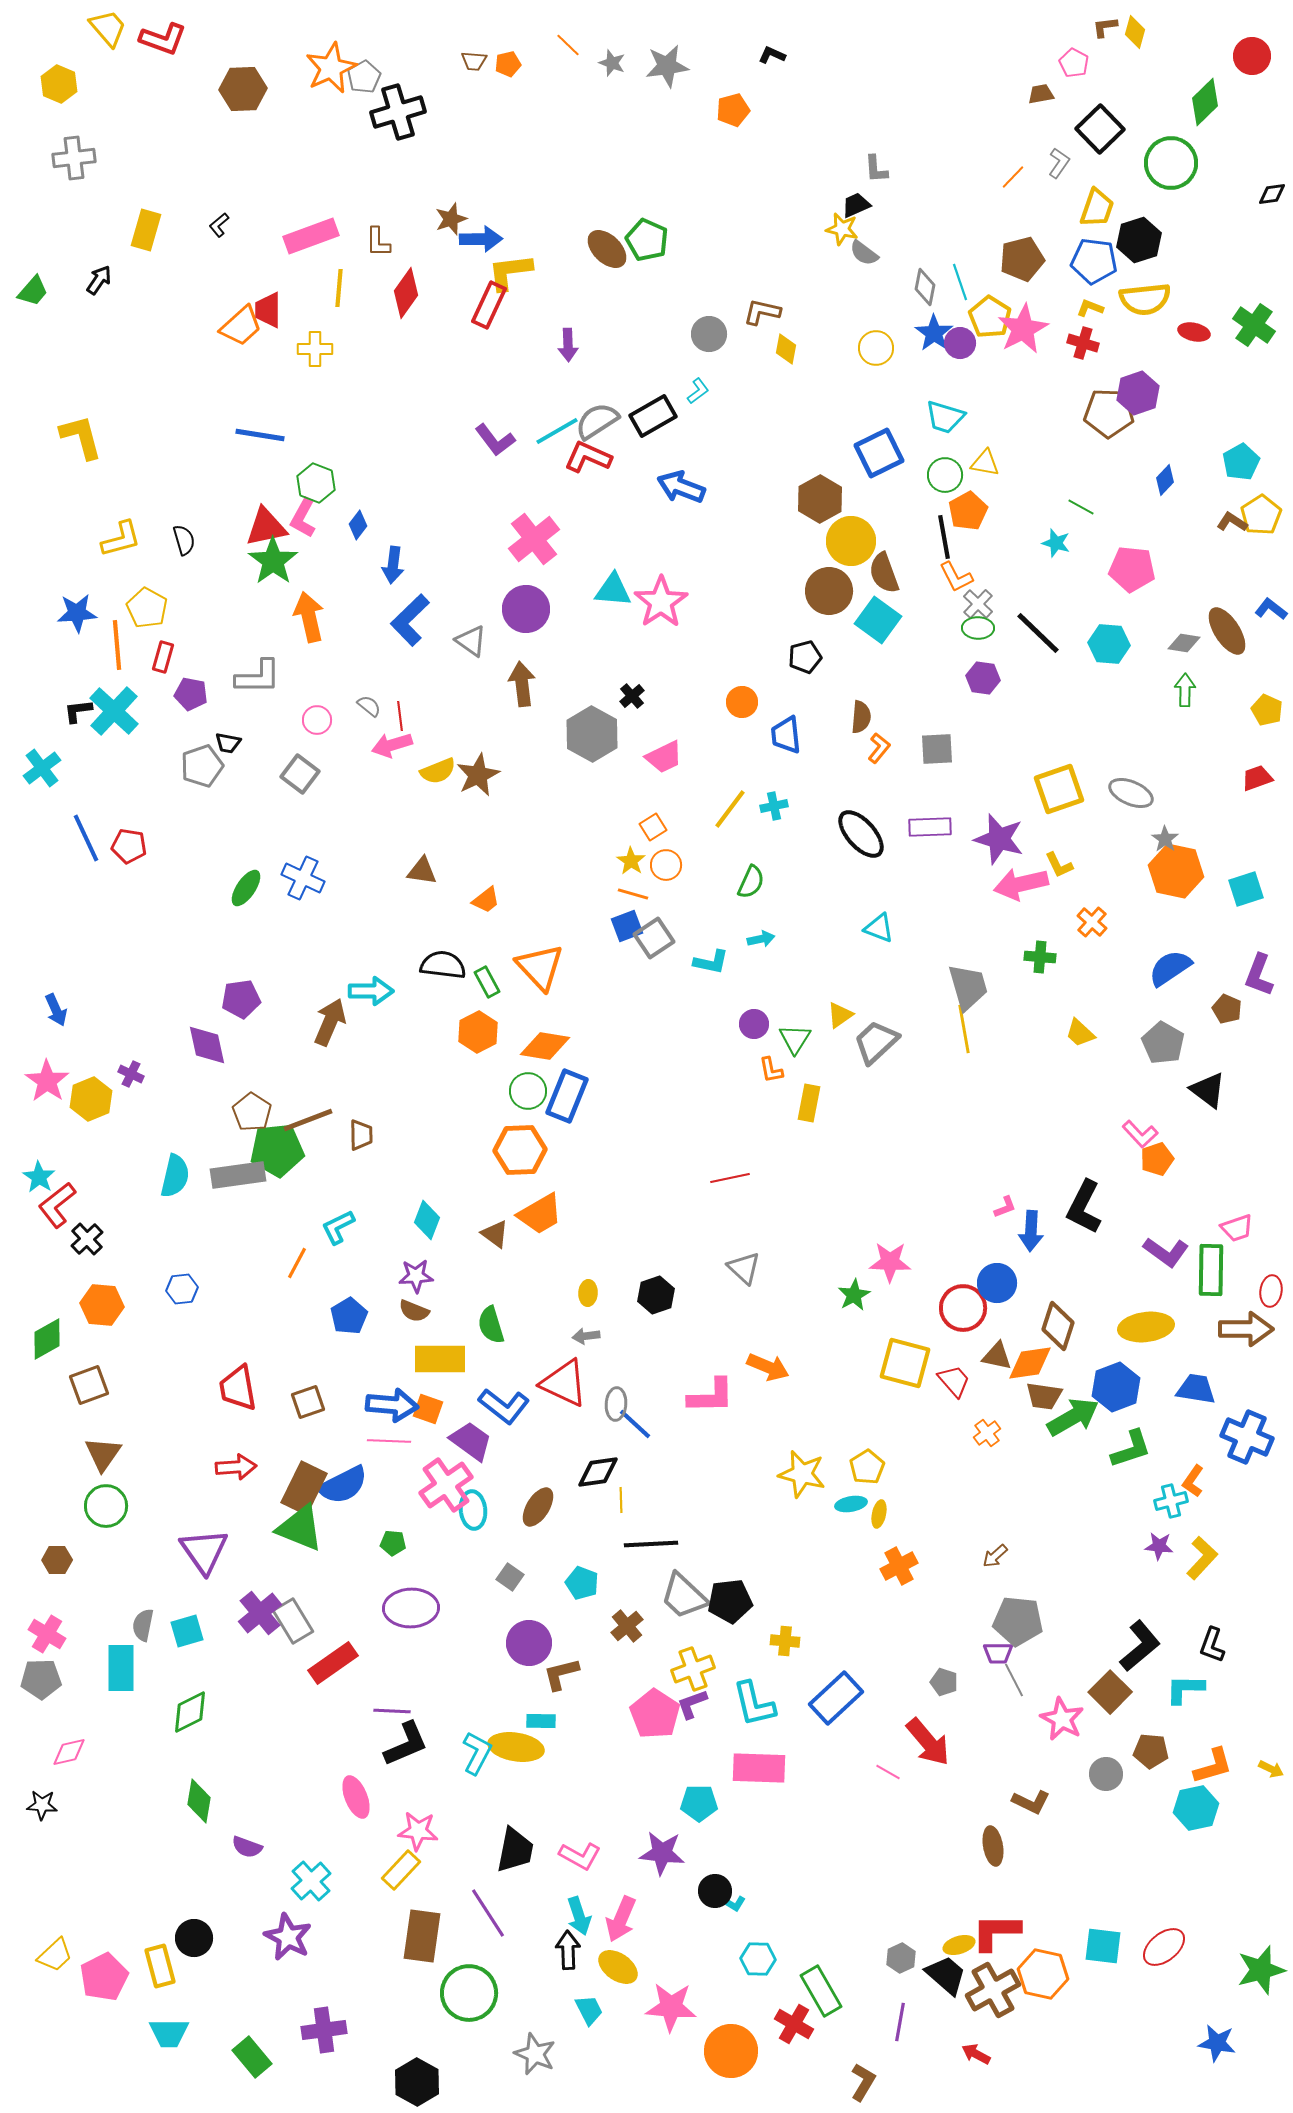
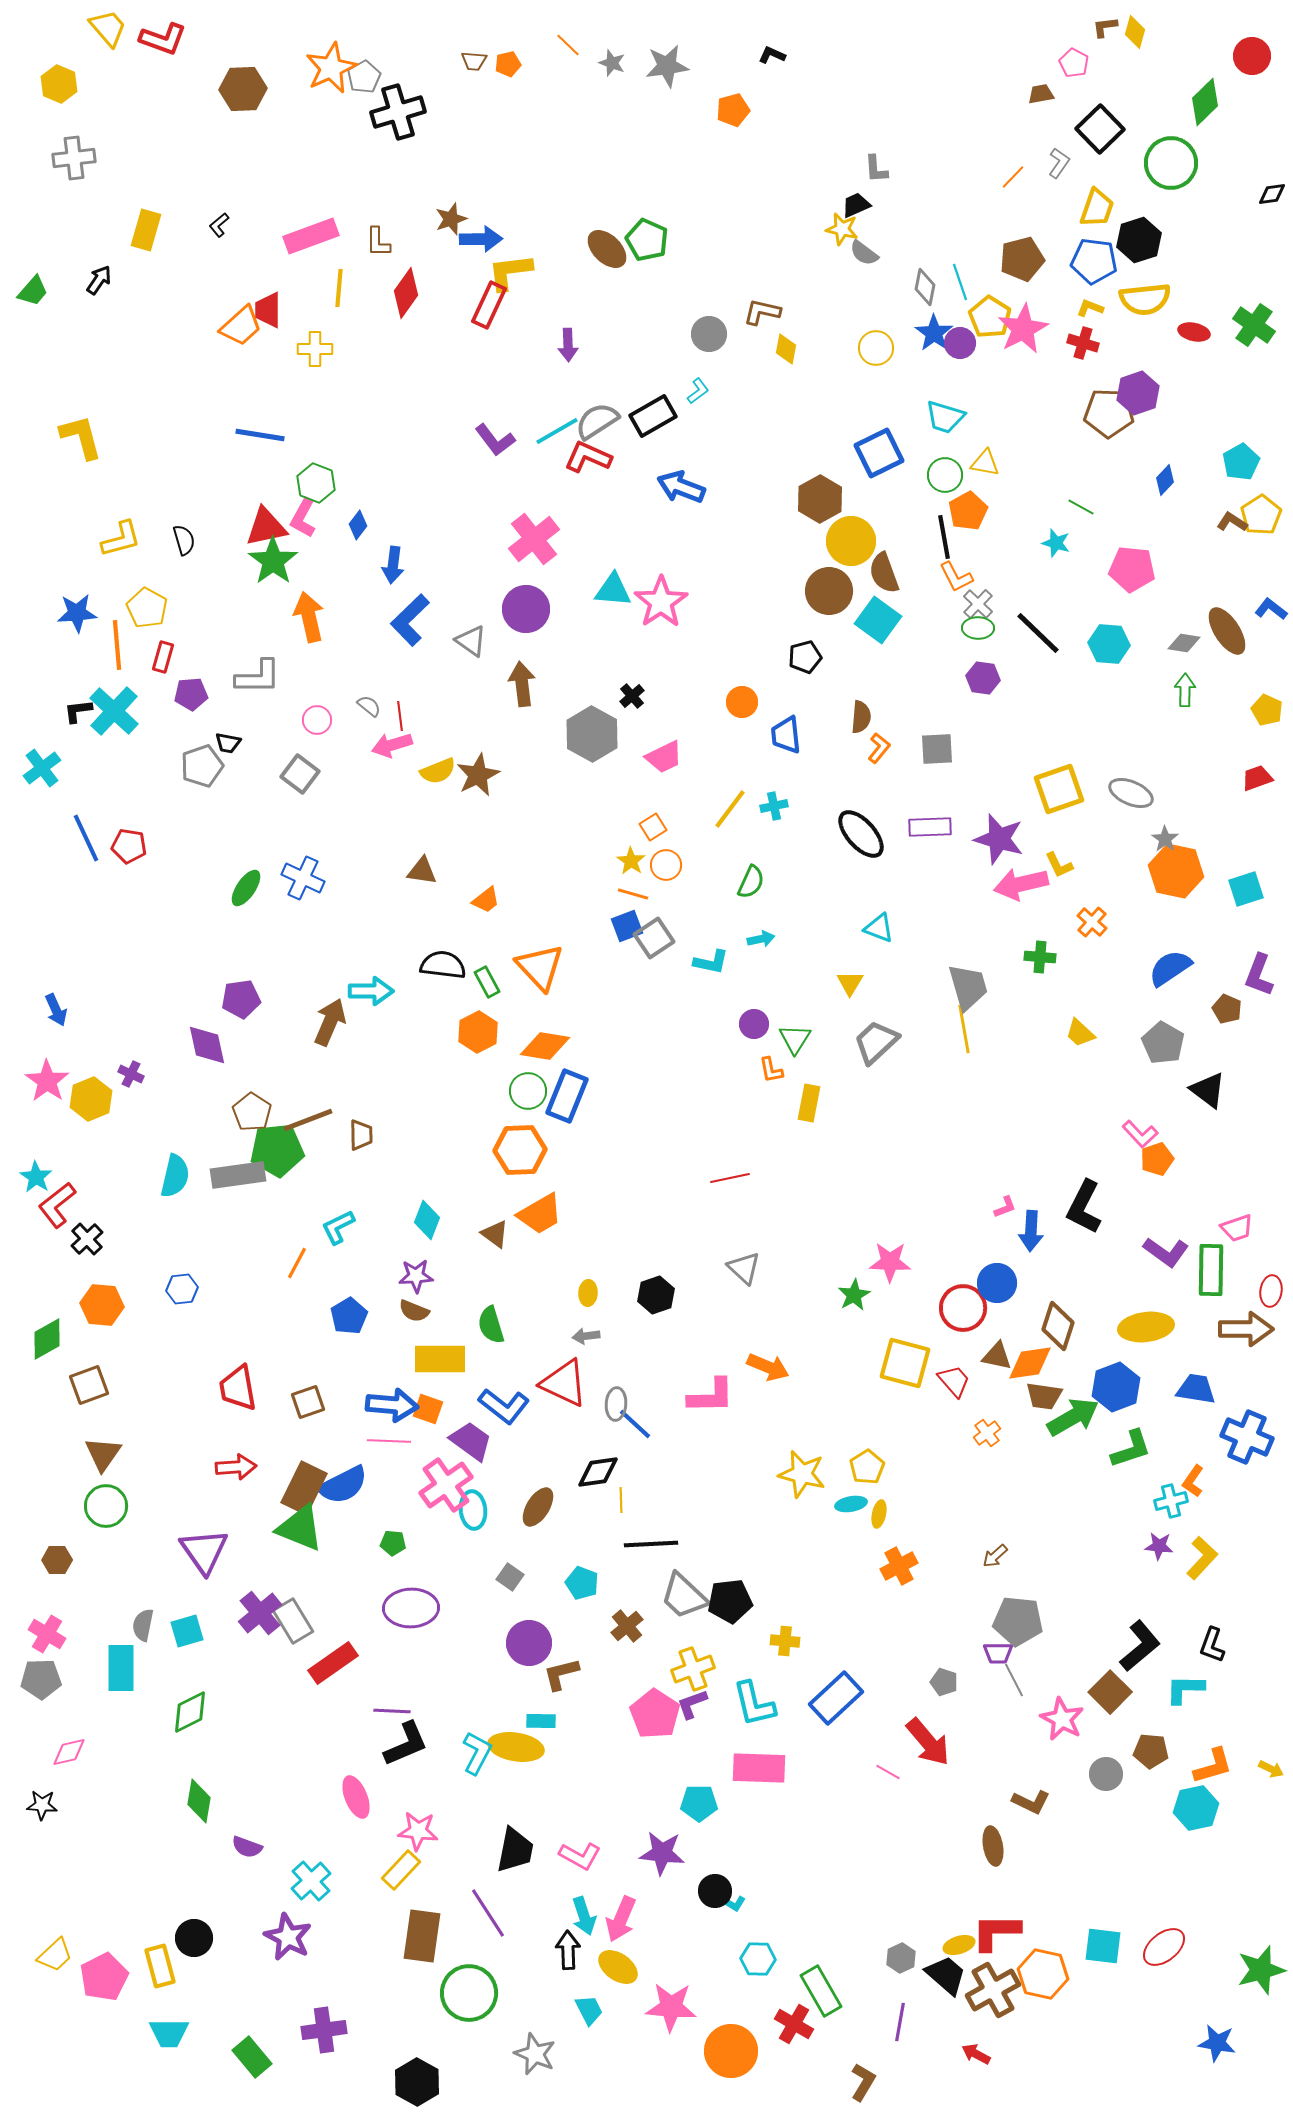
purple pentagon at (191, 694): rotated 16 degrees counterclockwise
yellow triangle at (840, 1015): moved 10 px right, 32 px up; rotated 24 degrees counterclockwise
cyan star at (39, 1177): moved 3 px left
cyan arrow at (579, 1916): moved 5 px right
